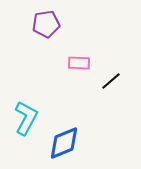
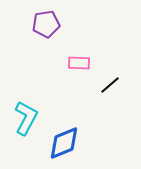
black line: moved 1 px left, 4 px down
